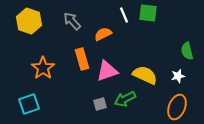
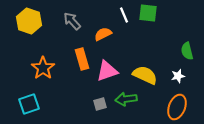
green arrow: moved 1 px right; rotated 20 degrees clockwise
